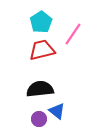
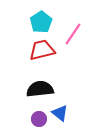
blue triangle: moved 3 px right, 2 px down
